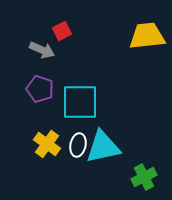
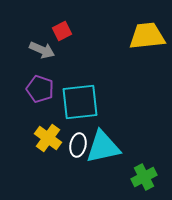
cyan square: rotated 6 degrees counterclockwise
yellow cross: moved 1 px right, 6 px up
